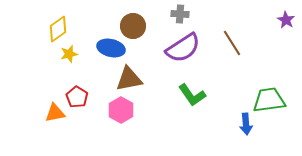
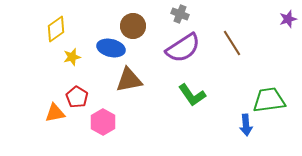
gray cross: rotated 18 degrees clockwise
purple star: moved 2 px right, 1 px up; rotated 24 degrees clockwise
yellow diamond: moved 2 px left
yellow star: moved 3 px right, 3 px down
brown triangle: moved 1 px down
pink hexagon: moved 18 px left, 12 px down
blue arrow: moved 1 px down
